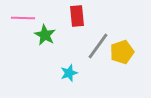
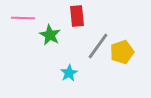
green star: moved 5 px right
cyan star: rotated 12 degrees counterclockwise
